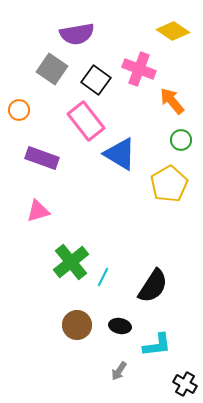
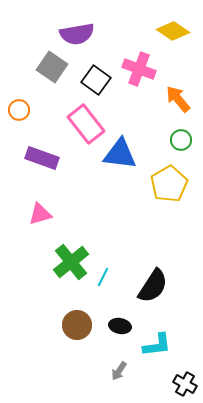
gray square: moved 2 px up
orange arrow: moved 6 px right, 2 px up
pink rectangle: moved 3 px down
blue triangle: rotated 24 degrees counterclockwise
pink triangle: moved 2 px right, 3 px down
